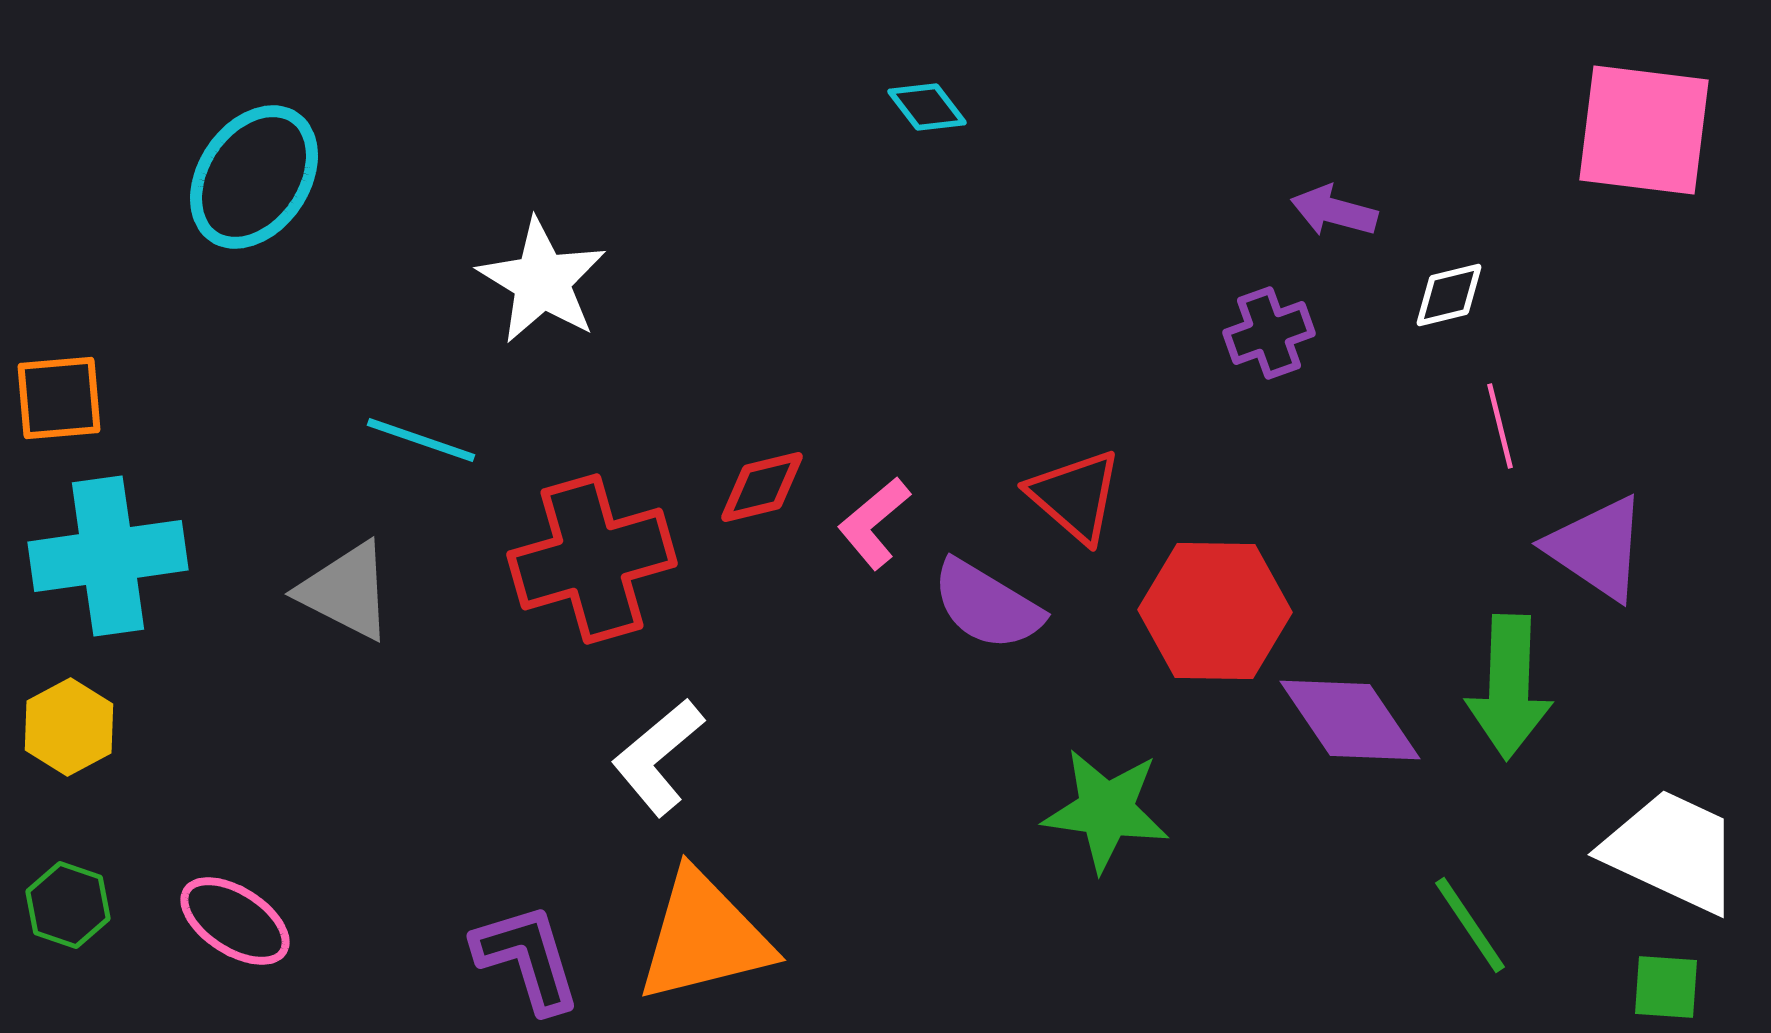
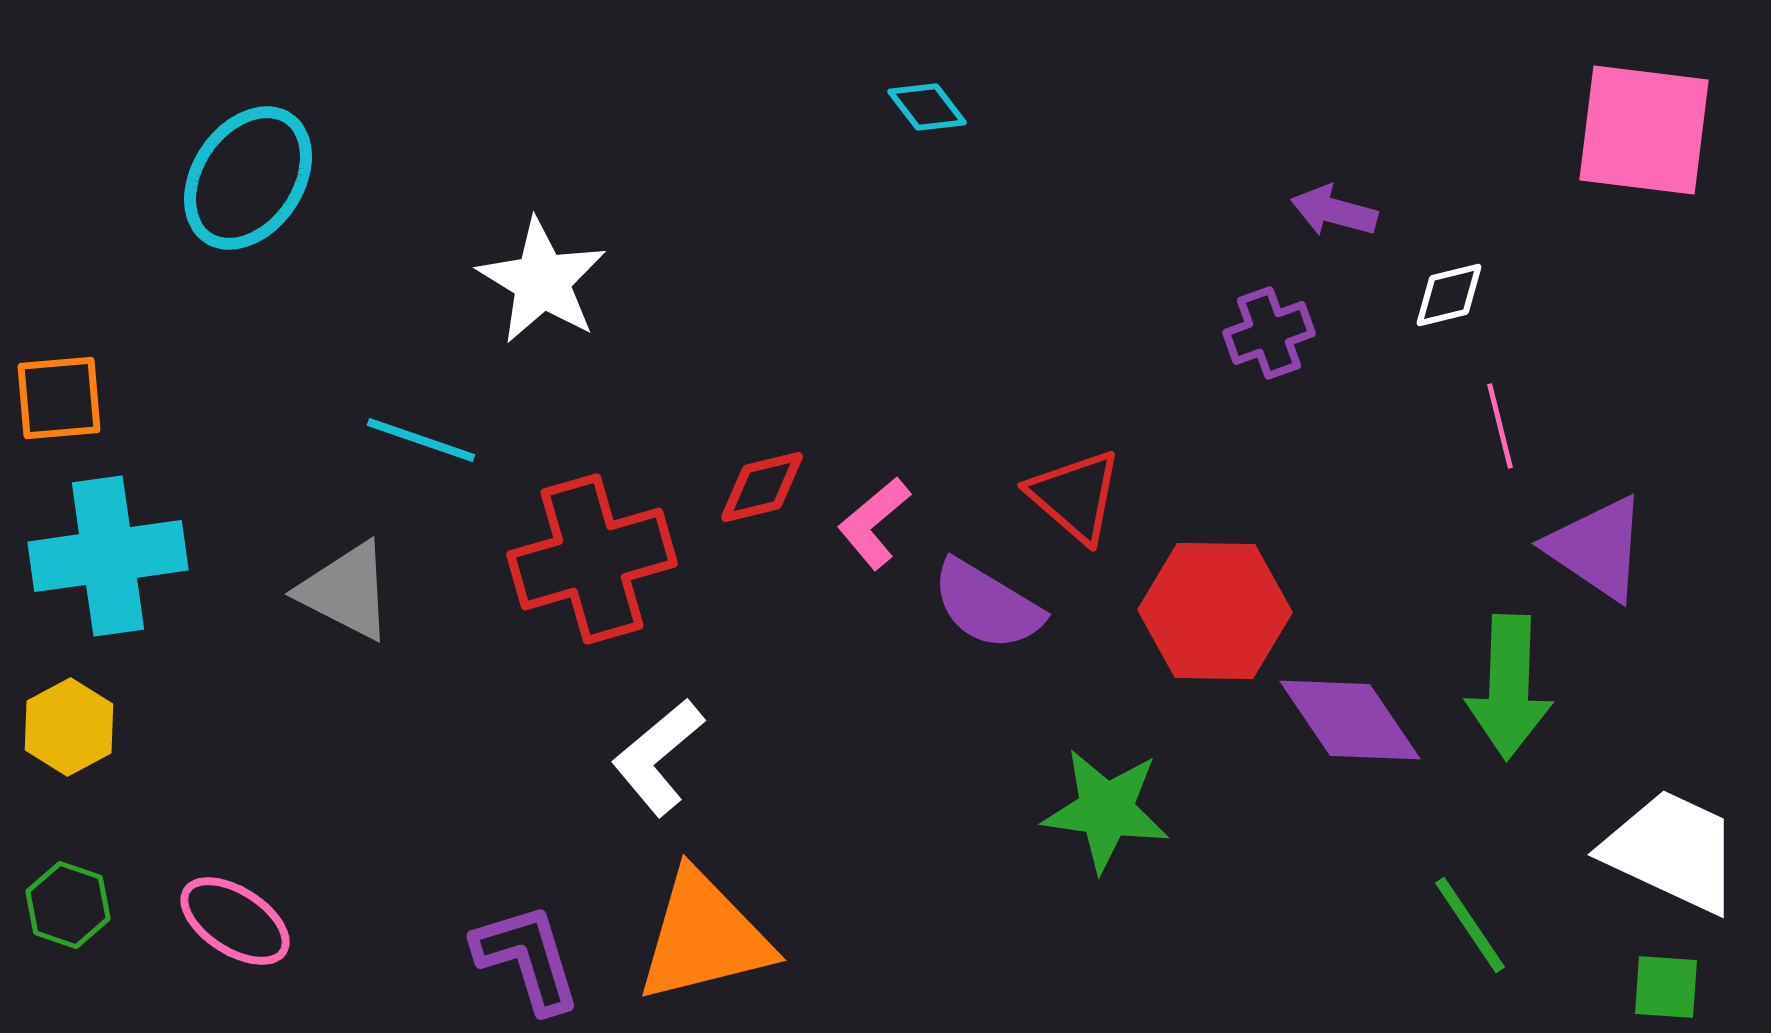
cyan ellipse: moved 6 px left, 1 px down
